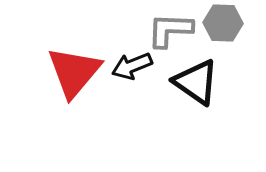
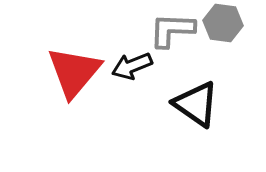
gray hexagon: rotated 6 degrees clockwise
gray L-shape: moved 2 px right
black triangle: moved 22 px down
